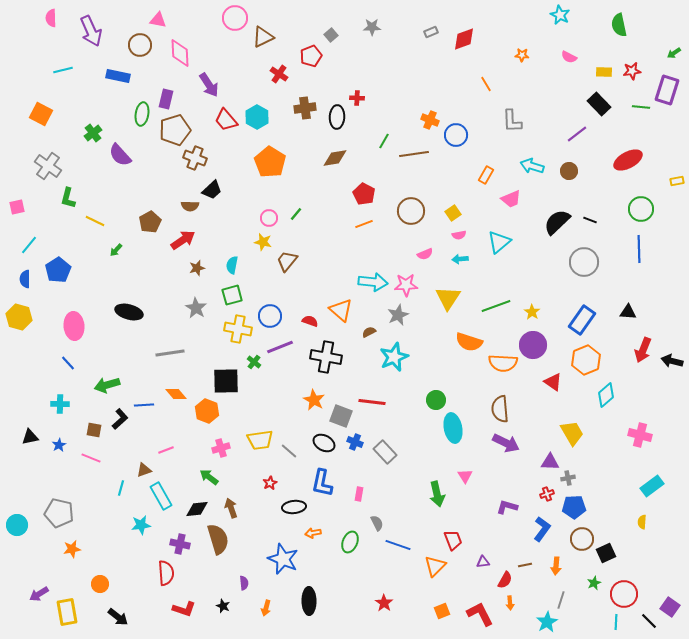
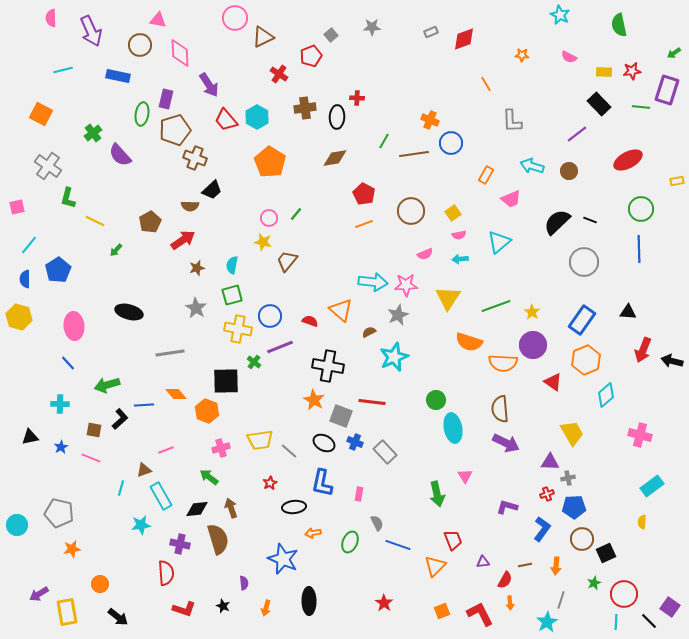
blue circle at (456, 135): moved 5 px left, 8 px down
black cross at (326, 357): moved 2 px right, 9 px down
blue star at (59, 445): moved 2 px right, 2 px down
